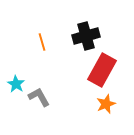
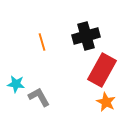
cyan star: rotated 24 degrees counterclockwise
orange star: moved 2 px up; rotated 24 degrees counterclockwise
